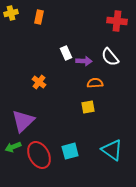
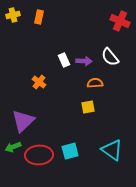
yellow cross: moved 2 px right, 2 px down
red cross: moved 3 px right; rotated 18 degrees clockwise
white rectangle: moved 2 px left, 7 px down
red ellipse: rotated 64 degrees counterclockwise
